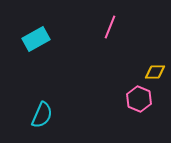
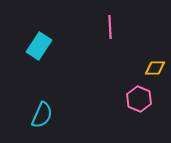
pink line: rotated 25 degrees counterclockwise
cyan rectangle: moved 3 px right, 7 px down; rotated 28 degrees counterclockwise
yellow diamond: moved 4 px up
